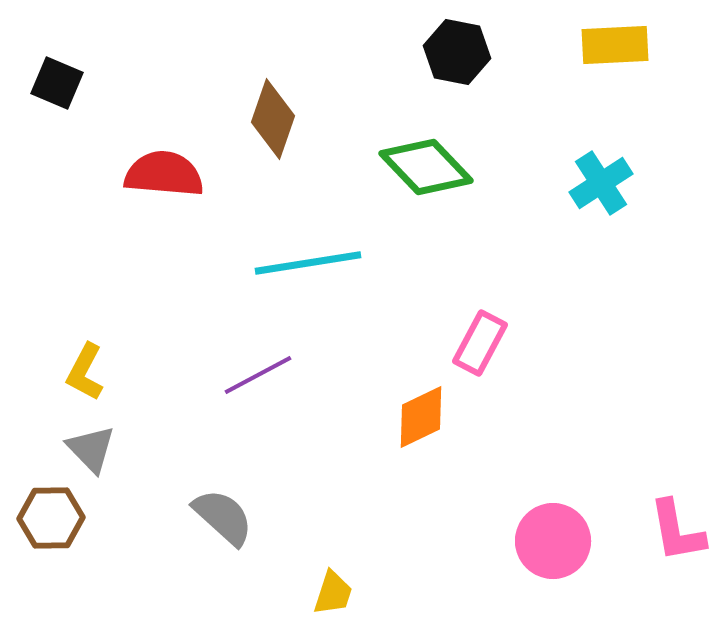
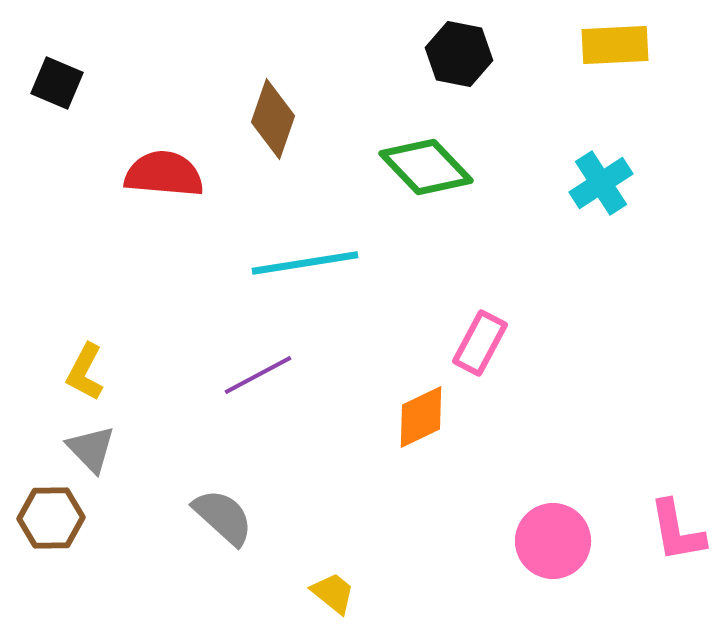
black hexagon: moved 2 px right, 2 px down
cyan line: moved 3 px left
yellow trapezoid: rotated 69 degrees counterclockwise
